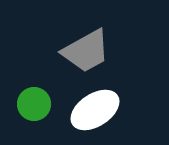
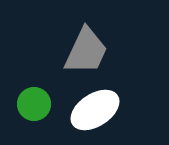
gray trapezoid: rotated 36 degrees counterclockwise
